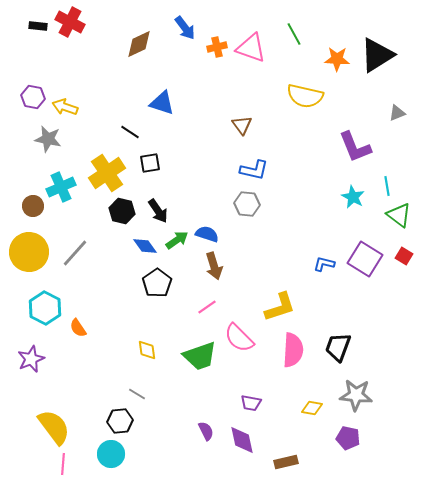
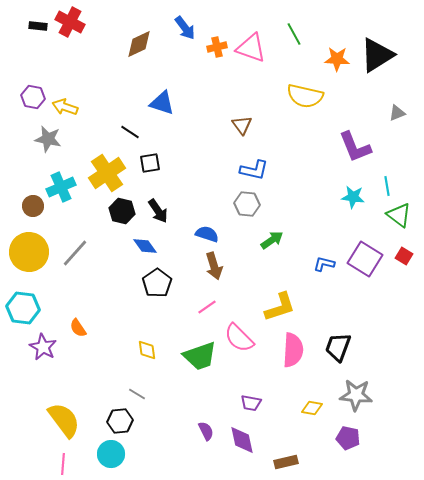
cyan star at (353, 197): rotated 20 degrees counterclockwise
green arrow at (177, 240): moved 95 px right
cyan hexagon at (45, 308): moved 22 px left; rotated 20 degrees counterclockwise
purple star at (31, 359): moved 12 px right, 12 px up; rotated 20 degrees counterclockwise
yellow semicircle at (54, 427): moved 10 px right, 7 px up
